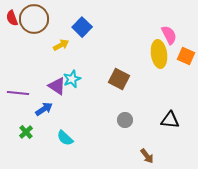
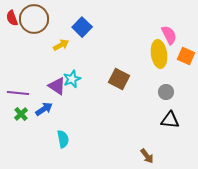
gray circle: moved 41 px right, 28 px up
green cross: moved 5 px left, 18 px up
cyan semicircle: moved 2 px left, 1 px down; rotated 144 degrees counterclockwise
